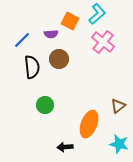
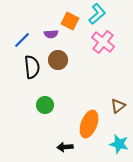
brown circle: moved 1 px left, 1 px down
